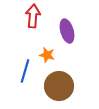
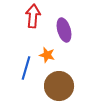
purple ellipse: moved 3 px left, 1 px up
blue line: moved 1 px right, 3 px up
